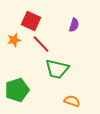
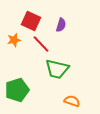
purple semicircle: moved 13 px left
